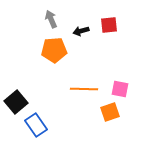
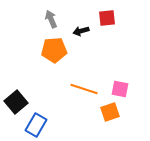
red square: moved 2 px left, 7 px up
orange line: rotated 16 degrees clockwise
blue rectangle: rotated 65 degrees clockwise
